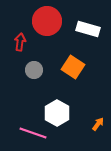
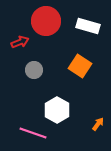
red circle: moved 1 px left
white rectangle: moved 3 px up
red arrow: rotated 60 degrees clockwise
orange square: moved 7 px right, 1 px up
white hexagon: moved 3 px up
